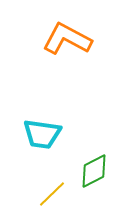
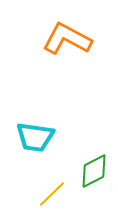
cyan trapezoid: moved 7 px left, 3 px down
